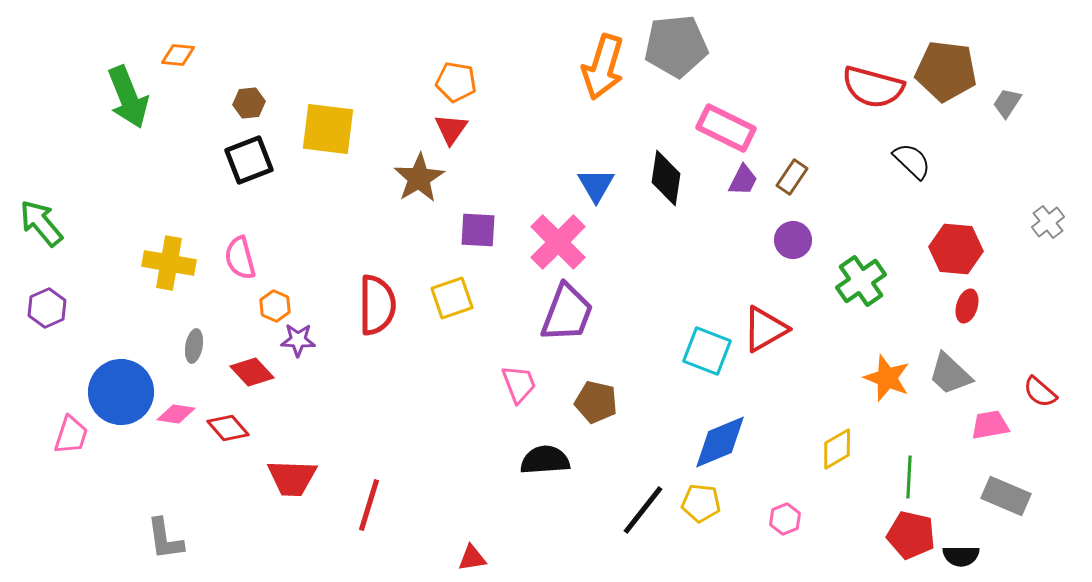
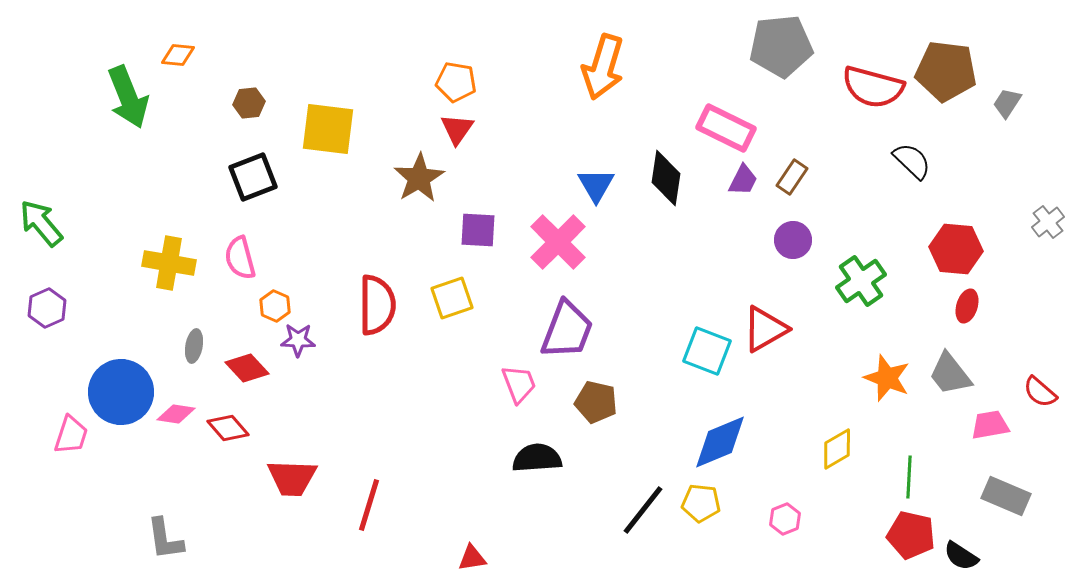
gray pentagon at (676, 46): moved 105 px right
red triangle at (451, 129): moved 6 px right
black square at (249, 160): moved 4 px right, 17 px down
purple trapezoid at (567, 313): moved 17 px down
red diamond at (252, 372): moved 5 px left, 4 px up
gray trapezoid at (950, 374): rotated 9 degrees clockwise
black semicircle at (545, 460): moved 8 px left, 2 px up
black semicircle at (961, 556): rotated 33 degrees clockwise
